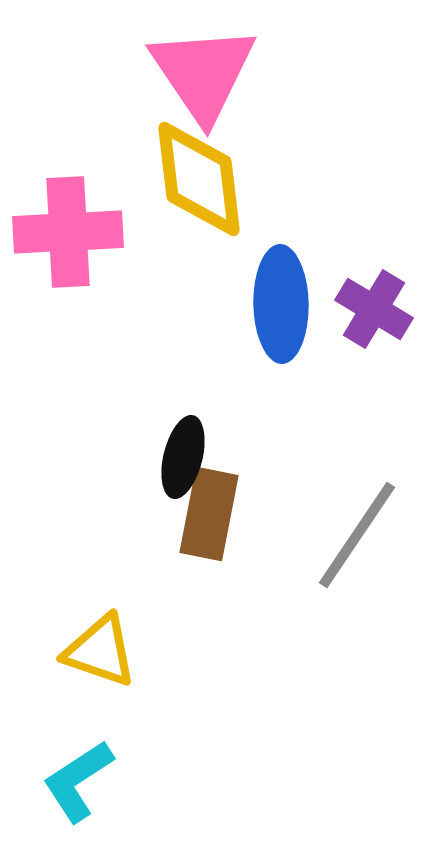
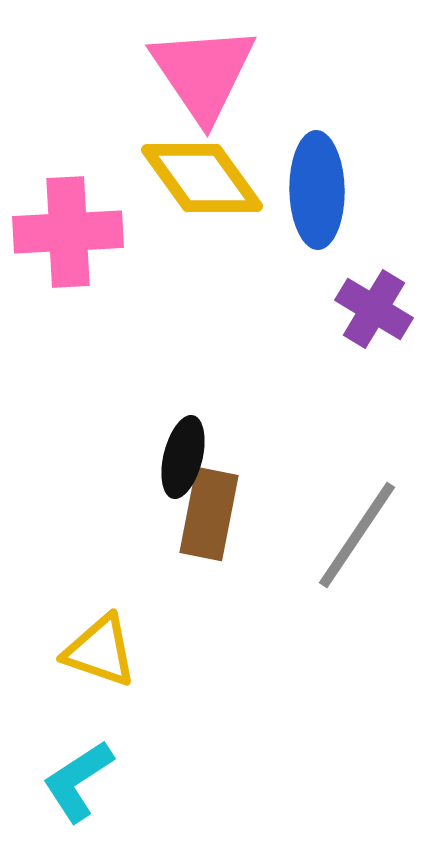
yellow diamond: moved 3 px right, 1 px up; rotated 29 degrees counterclockwise
blue ellipse: moved 36 px right, 114 px up
